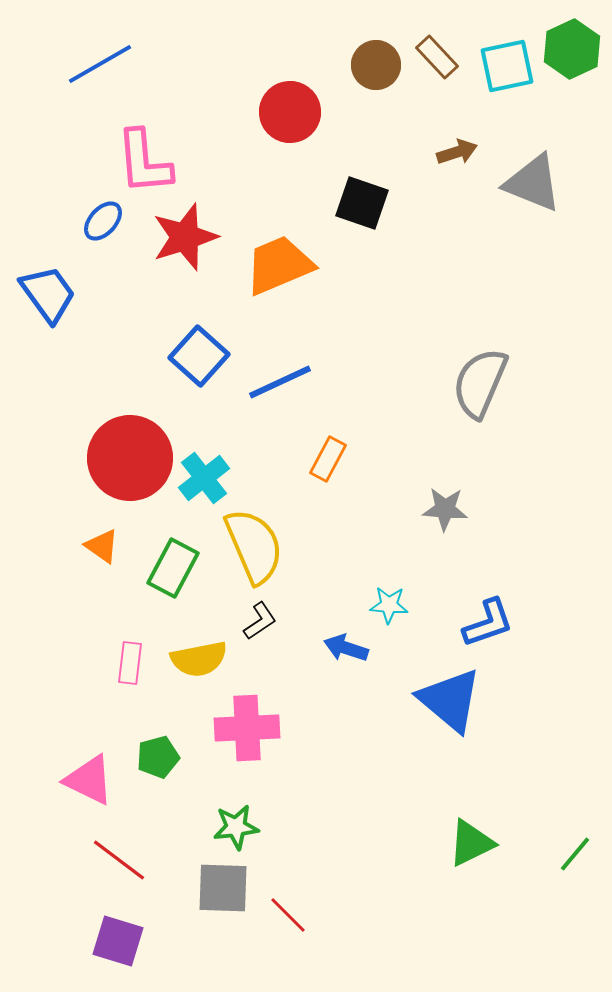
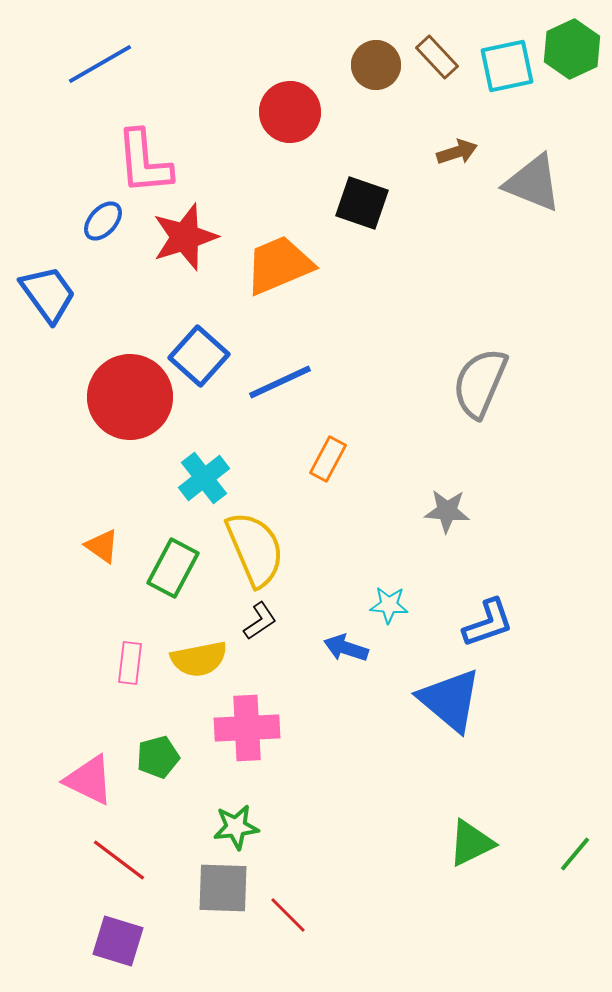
red circle at (130, 458): moved 61 px up
gray star at (445, 509): moved 2 px right, 2 px down
yellow semicircle at (254, 546): moved 1 px right, 3 px down
